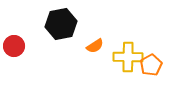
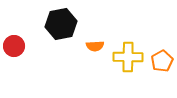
orange semicircle: rotated 30 degrees clockwise
orange pentagon: moved 11 px right, 4 px up
